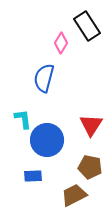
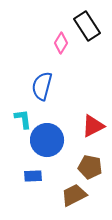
blue semicircle: moved 2 px left, 8 px down
red triangle: moved 2 px right, 1 px down; rotated 30 degrees clockwise
